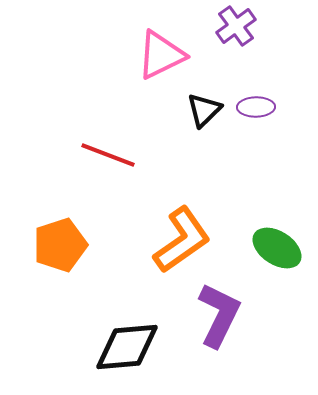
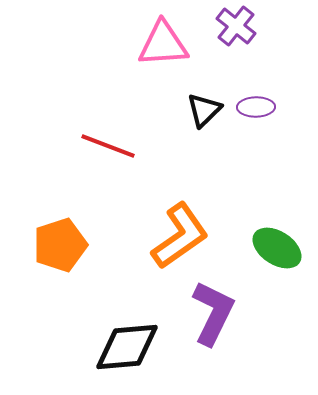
purple cross: rotated 15 degrees counterclockwise
pink triangle: moved 2 px right, 11 px up; rotated 22 degrees clockwise
red line: moved 9 px up
orange L-shape: moved 2 px left, 4 px up
purple L-shape: moved 6 px left, 2 px up
